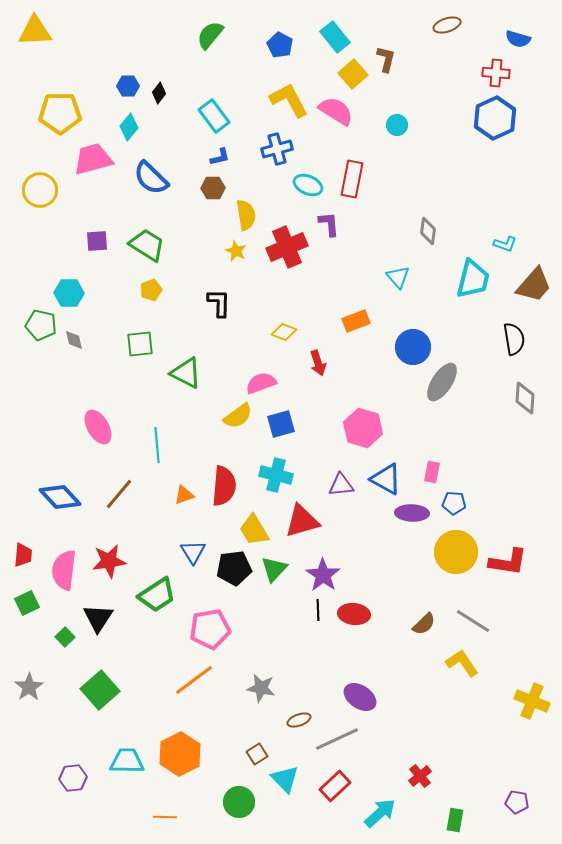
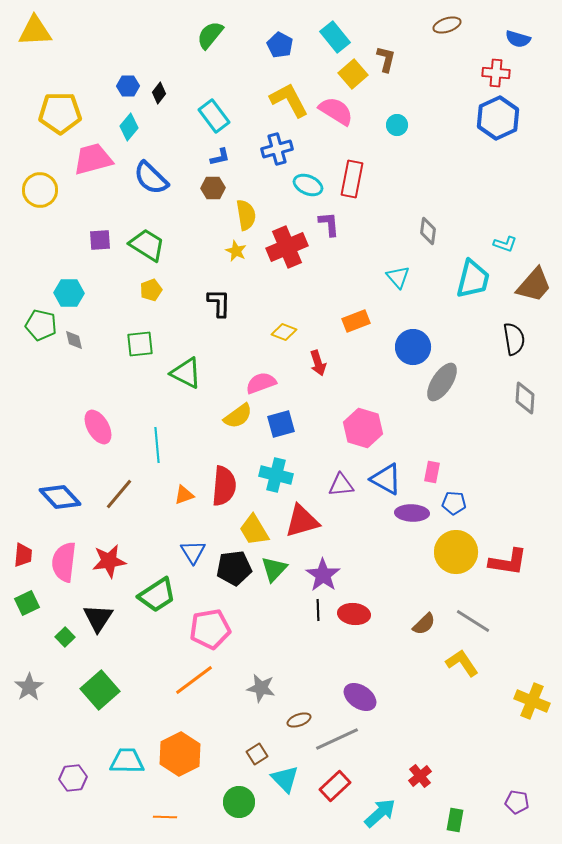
blue hexagon at (495, 118): moved 3 px right
purple square at (97, 241): moved 3 px right, 1 px up
pink semicircle at (64, 570): moved 8 px up
